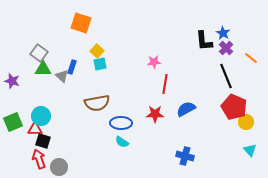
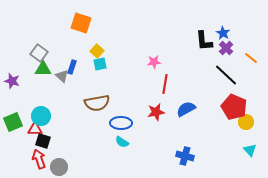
black line: moved 1 px up; rotated 25 degrees counterclockwise
red star: moved 1 px right, 2 px up; rotated 12 degrees counterclockwise
